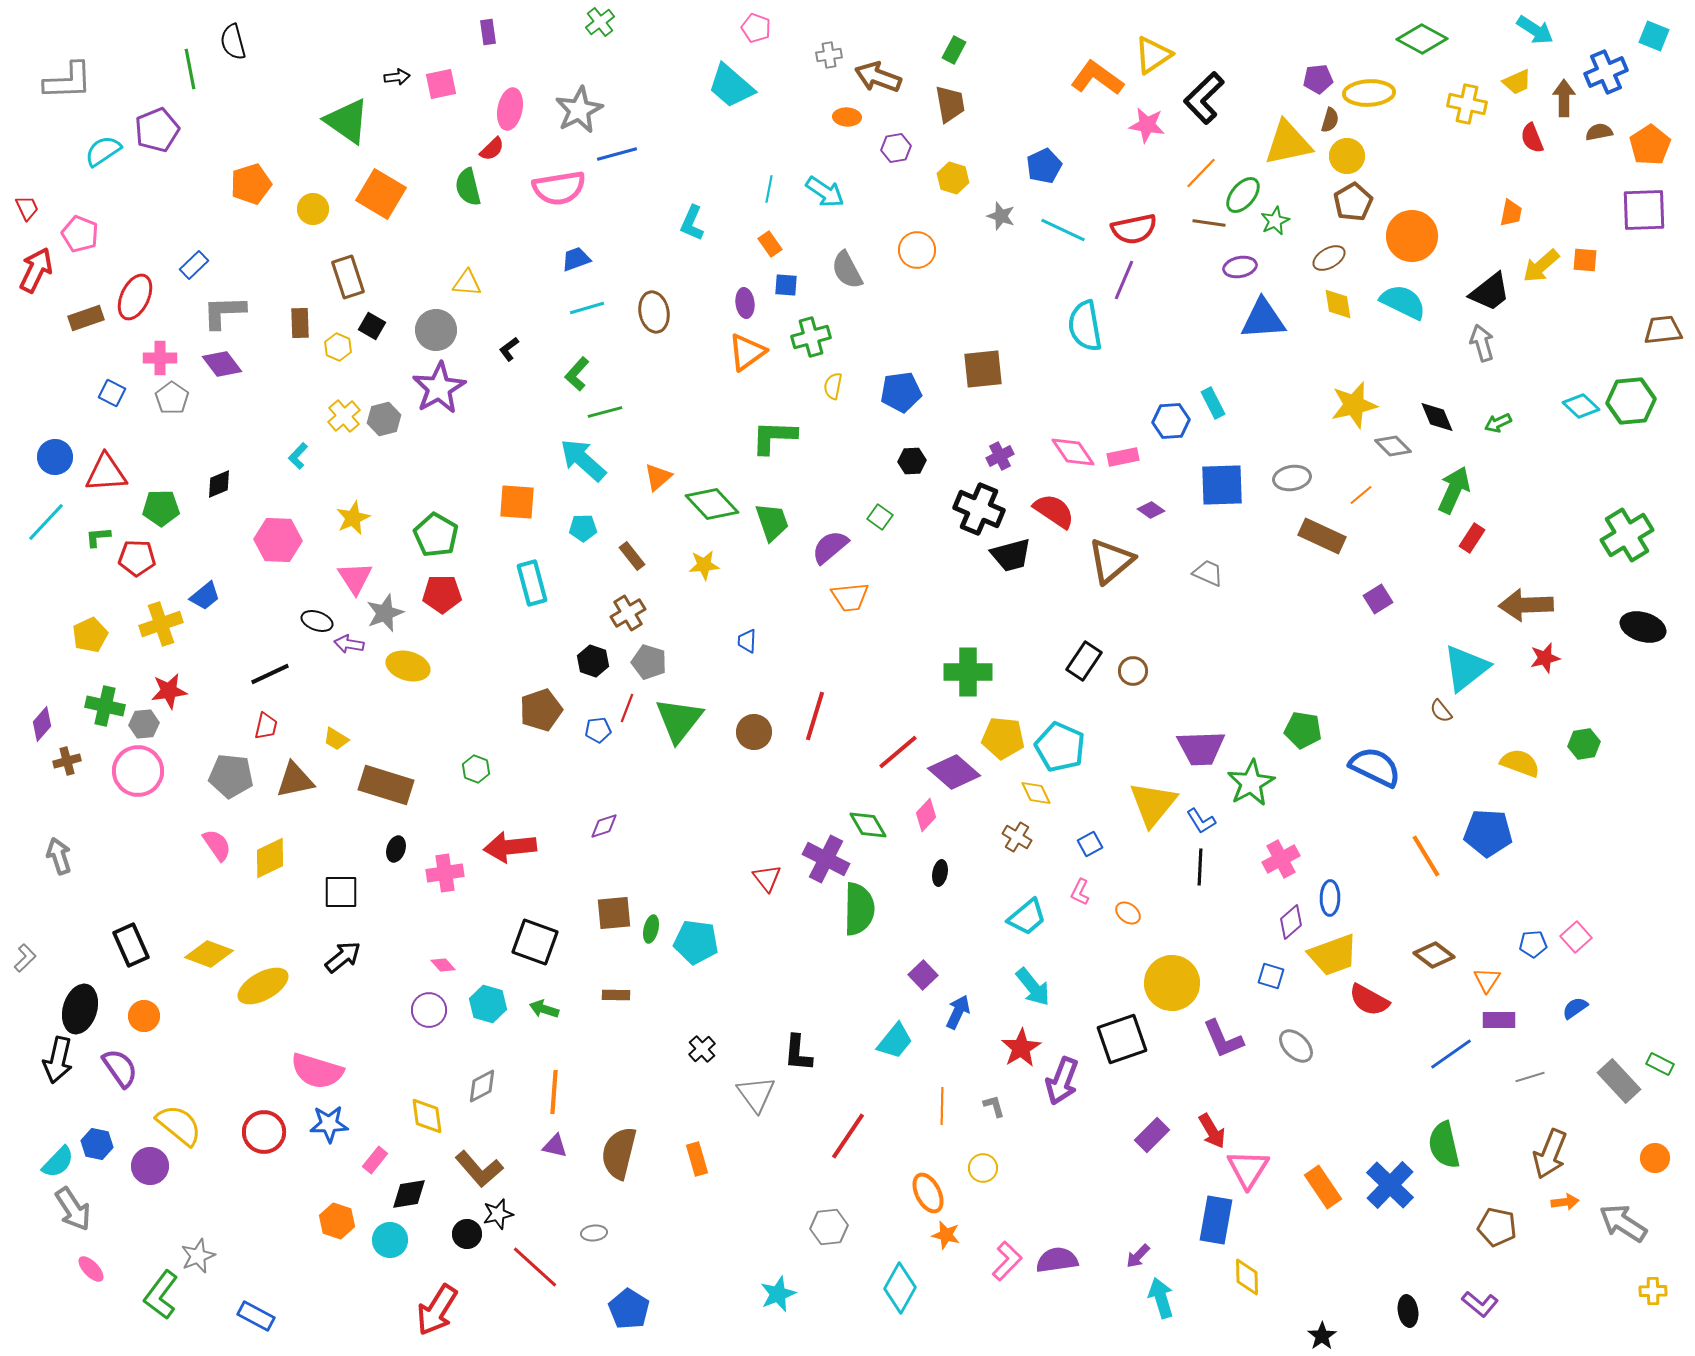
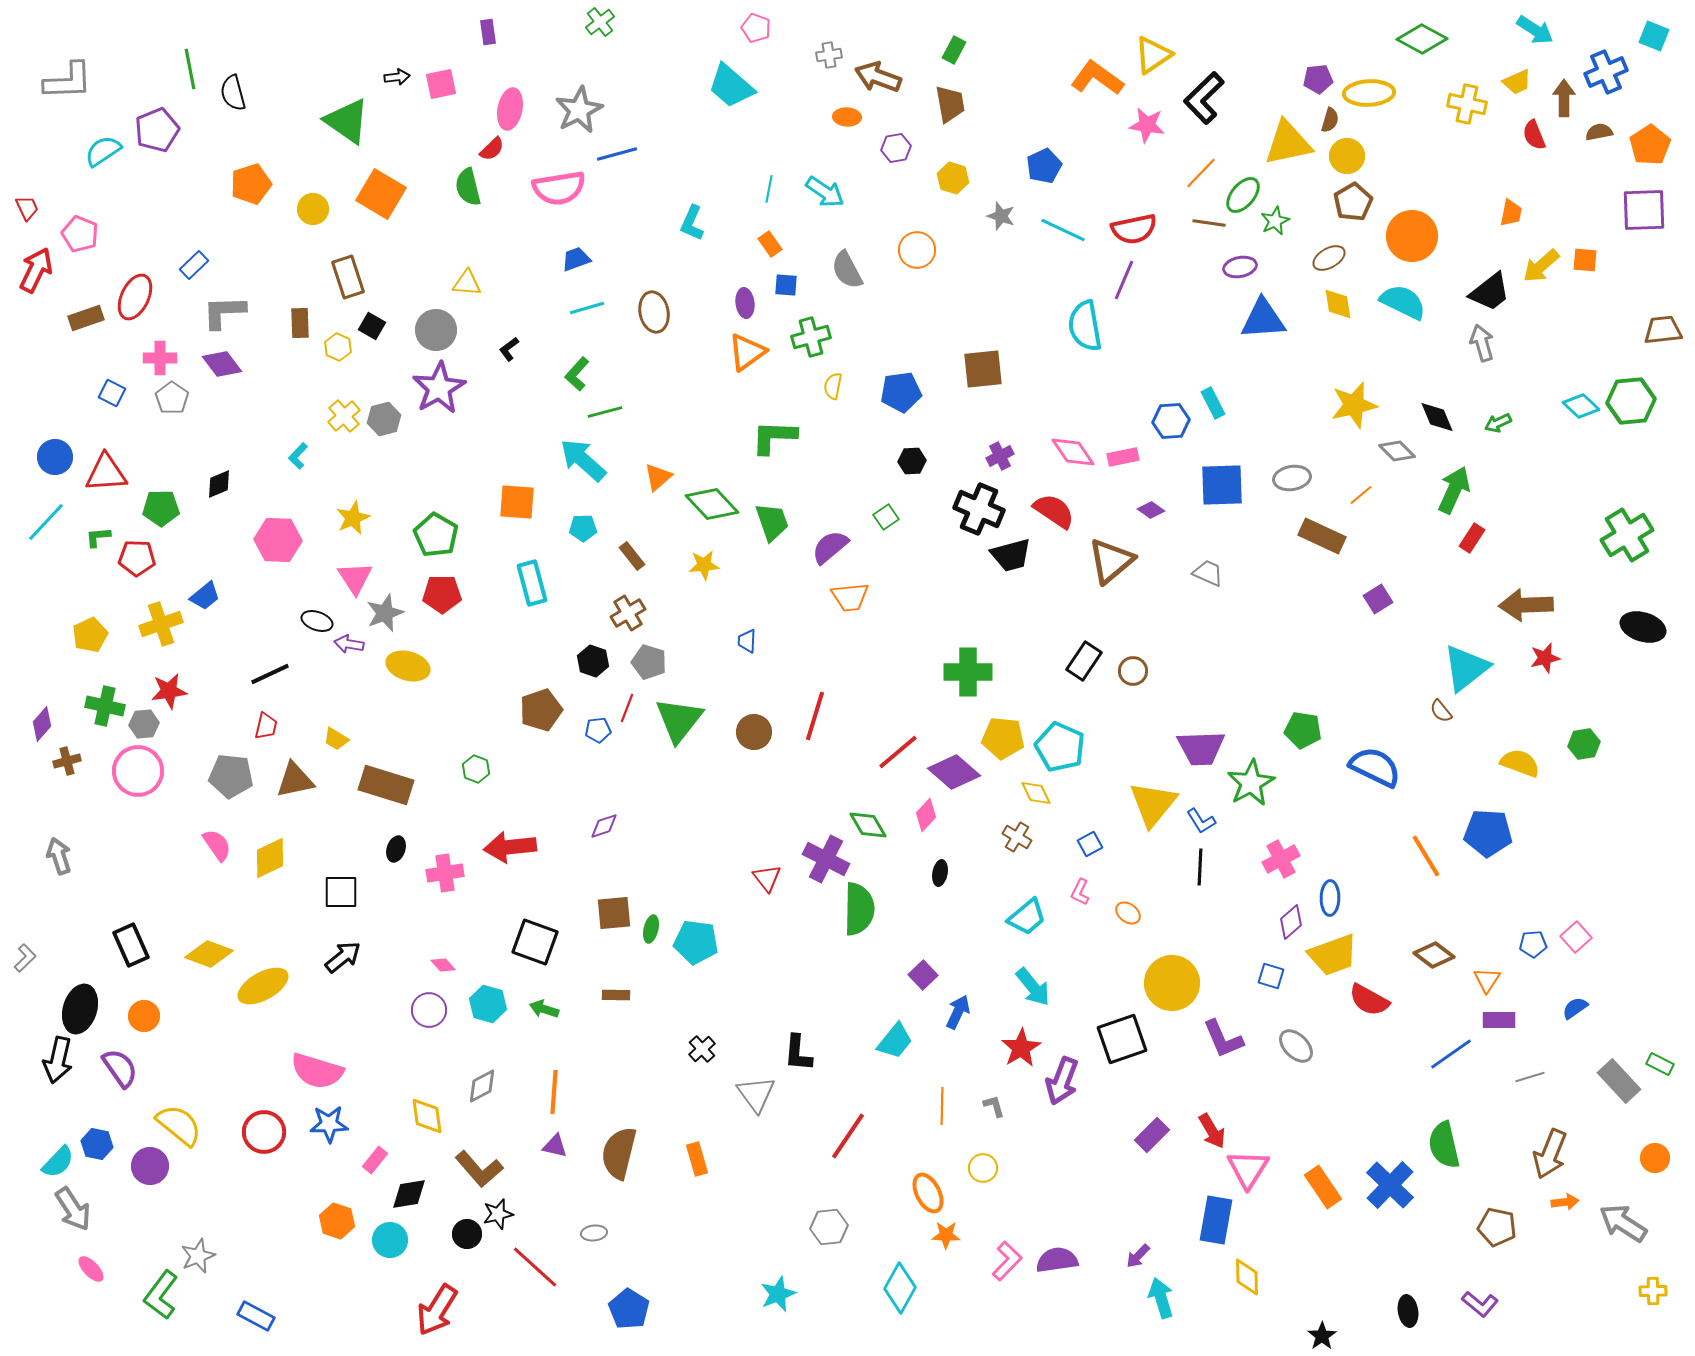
black semicircle at (233, 42): moved 51 px down
red semicircle at (1532, 138): moved 2 px right, 3 px up
gray diamond at (1393, 446): moved 4 px right, 5 px down
green square at (880, 517): moved 6 px right; rotated 20 degrees clockwise
orange star at (946, 1235): rotated 12 degrees counterclockwise
